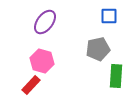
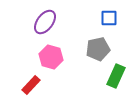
blue square: moved 2 px down
pink hexagon: moved 9 px right, 4 px up
green rectangle: rotated 20 degrees clockwise
